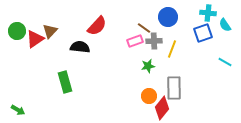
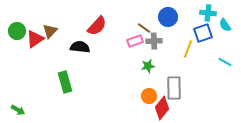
yellow line: moved 16 px right
